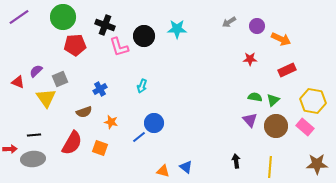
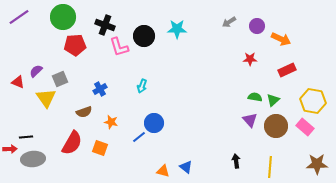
black line: moved 8 px left, 2 px down
